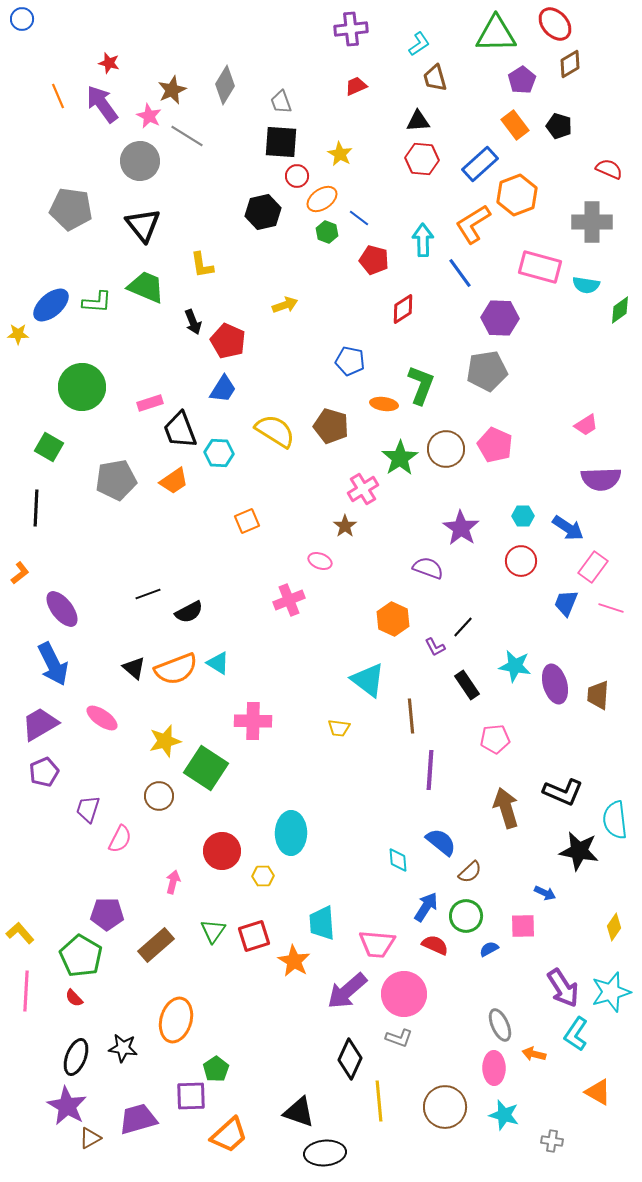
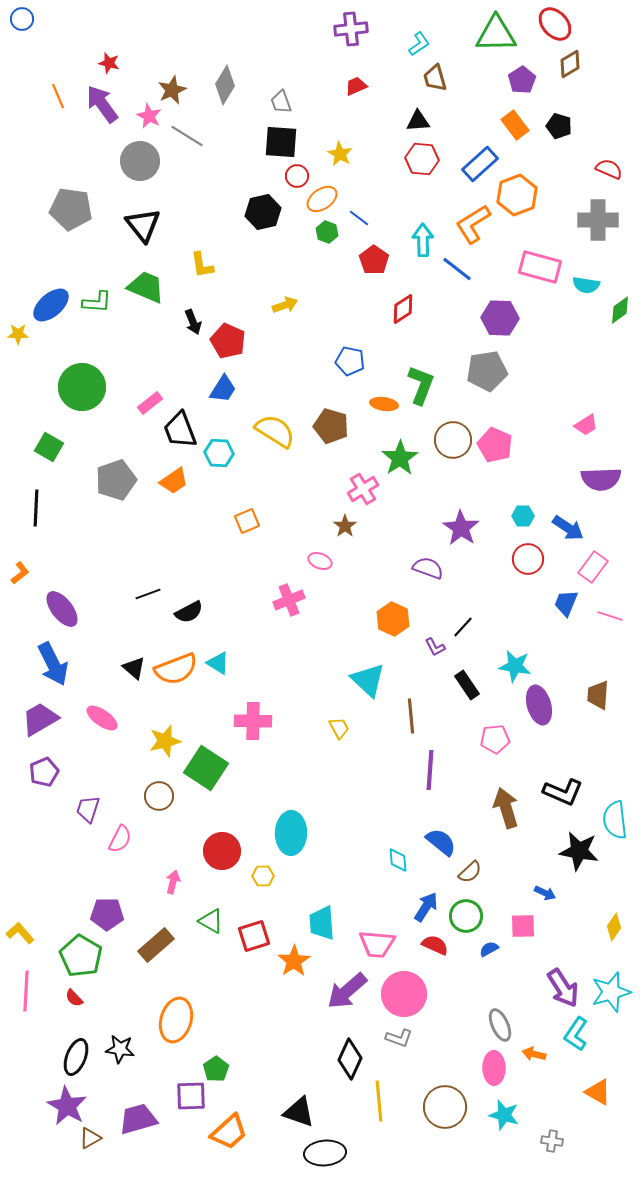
gray cross at (592, 222): moved 6 px right, 2 px up
red pentagon at (374, 260): rotated 20 degrees clockwise
blue line at (460, 273): moved 3 px left, 4 px up; rotated 16 degrees counterclockwise
pink rectangle at (150, 403): rotated 20 degrees counterclockwise
brown circle at (446, 449): moved 7 px right, 9 px up
gray pentagon at (116, 480): rotated 9 degrees counterclockwise
red circle at (521, 561): moved 7 px right, 2 px up
pink line at (611, 608): moved 1 px left, 8 px down
cyan triangle at (368, 680): rotated 6 degrees clockwise
purple ellipse at (555, 684): moved 16 px left, 21 px down
purple trapezoid at (40, 724): moved 5 px up
yellow trapezoid at (339, 728): rotated 125 degrees counterclockwise
green triangle at (213, 931): moved 2 px left, 10 px up; rotated 36 degrees counterclockwise
orange star at (294, 961): rotated 8 degrees clockwise
black star at (123, 1048): moved 3 px left, 1 px down
orange trapezoid at (229, 1135): moved 3 px up
